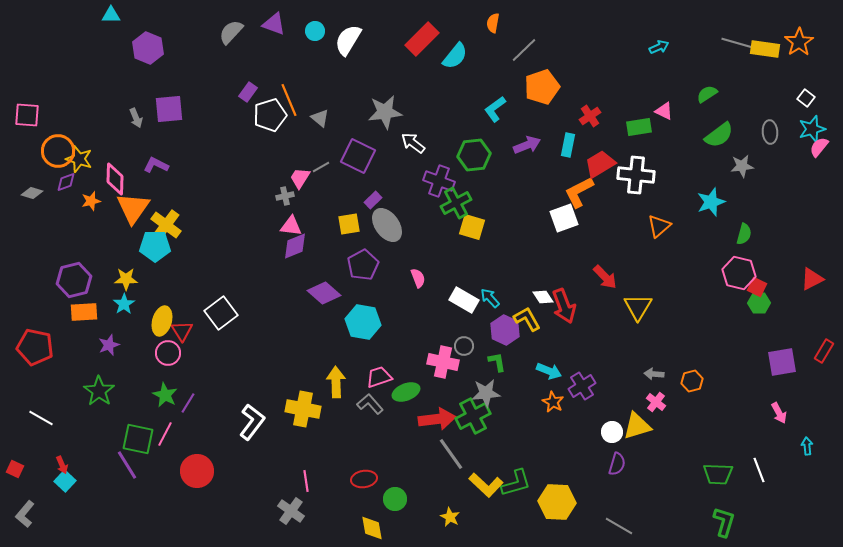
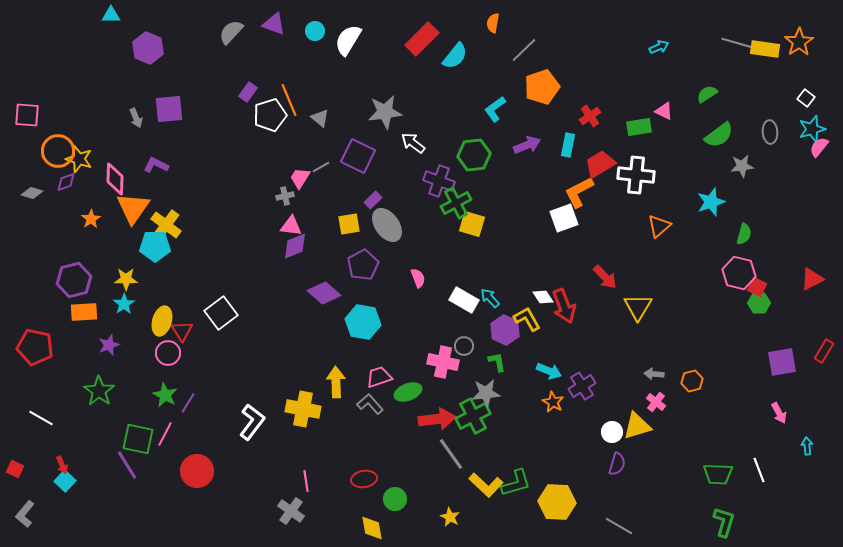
orange star at (91, 201): moved 18 px down; rotated 18 degrees counterclockwise
yellow square at (472, 227): moved 3 px up
green ellipse at (406, 392): moved 2 px right
